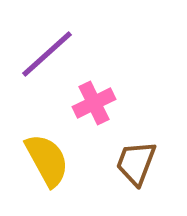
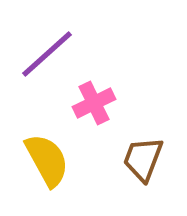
brown trapezoid: moved 7 px right, 4 px up
